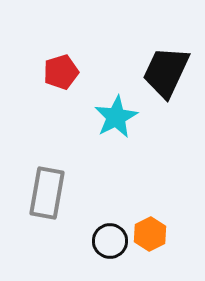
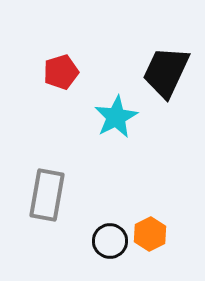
gray rectangle: moved 2 px down
